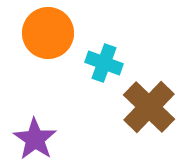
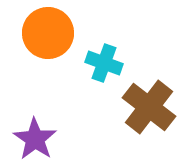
brown cross: rotated 6 degrees counterclockwise
